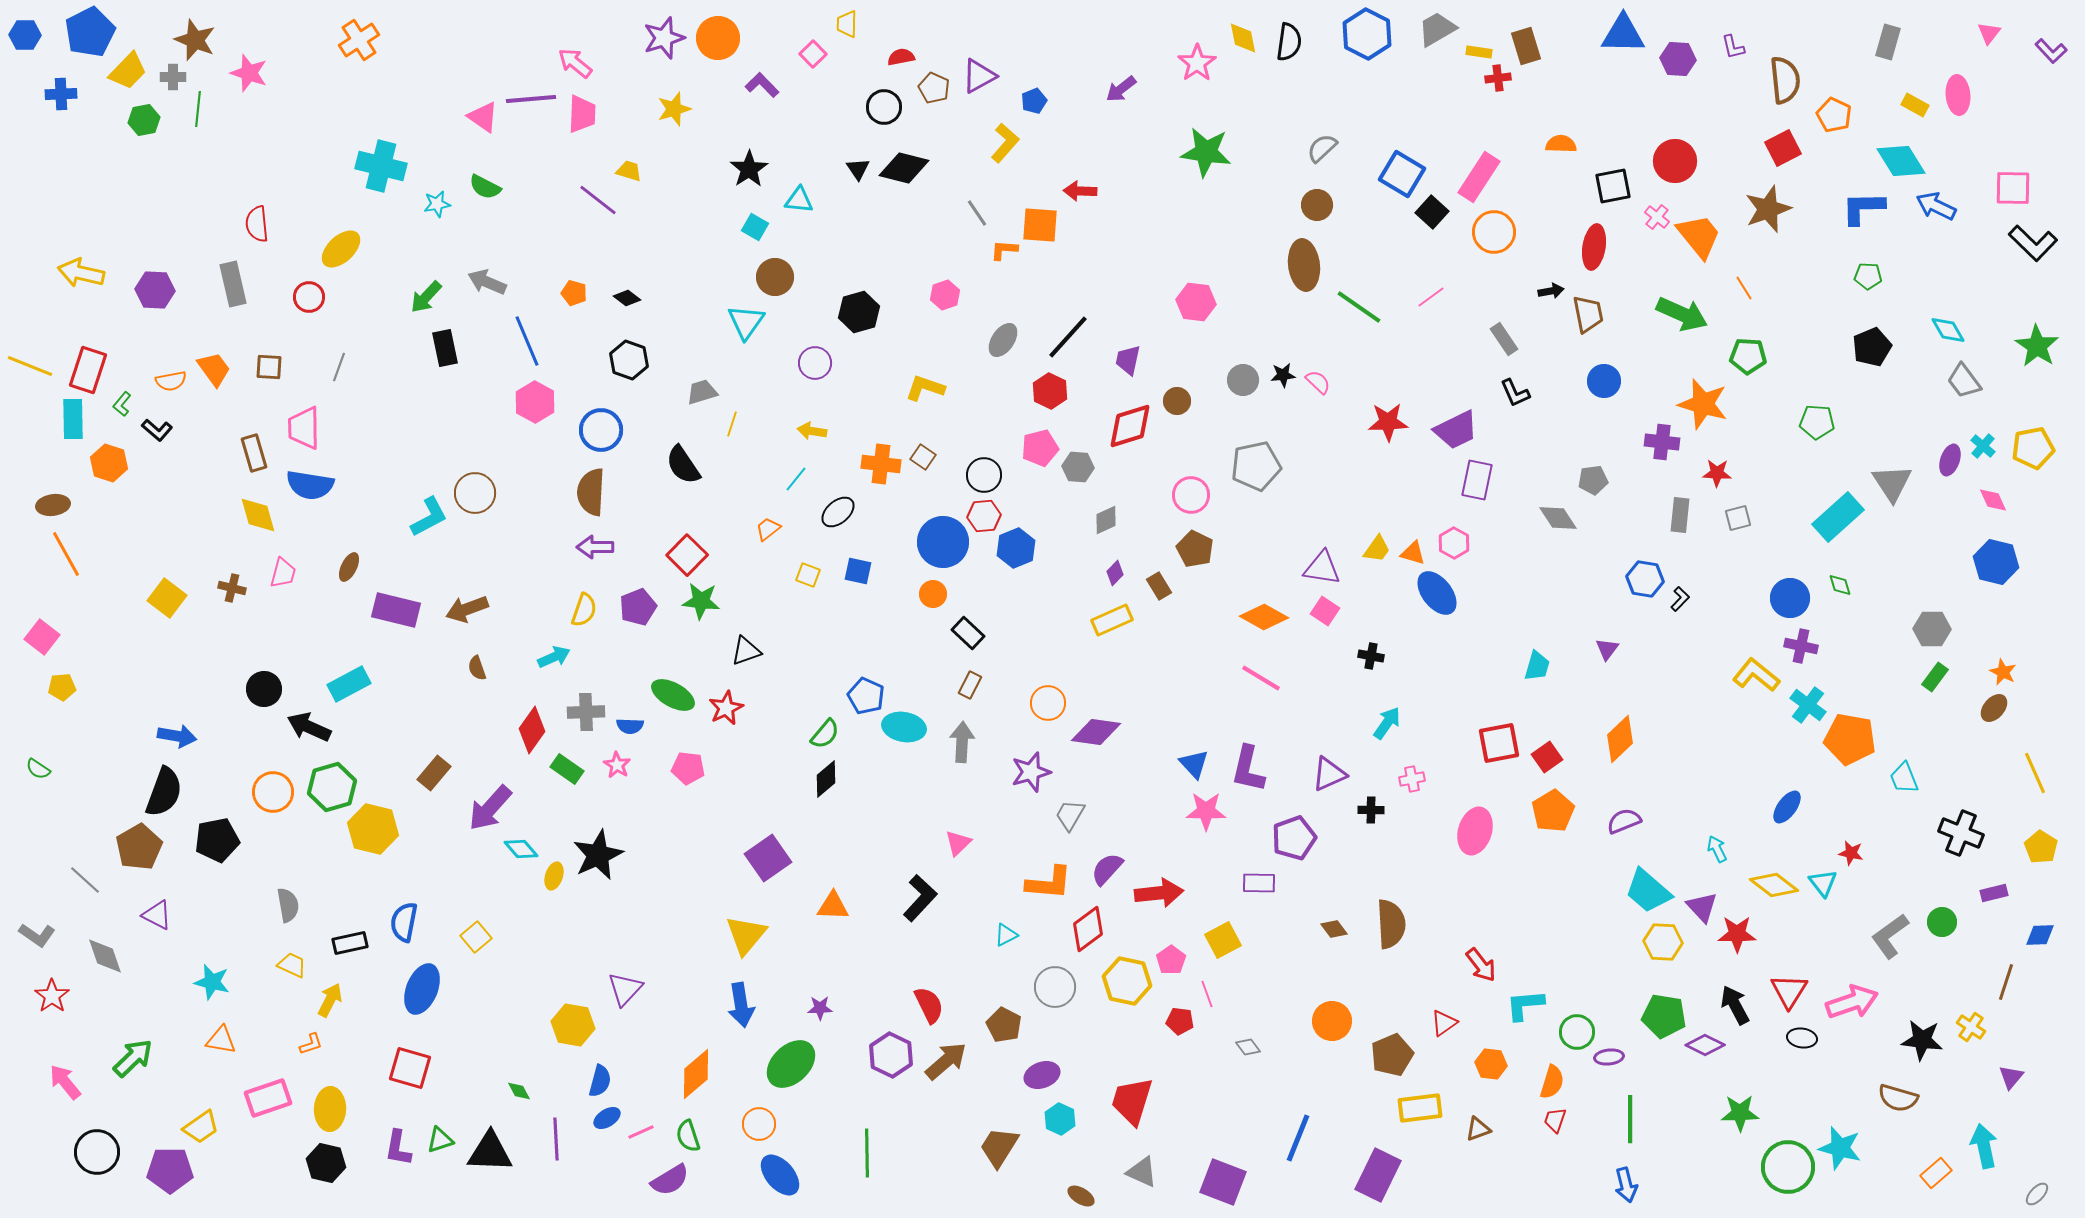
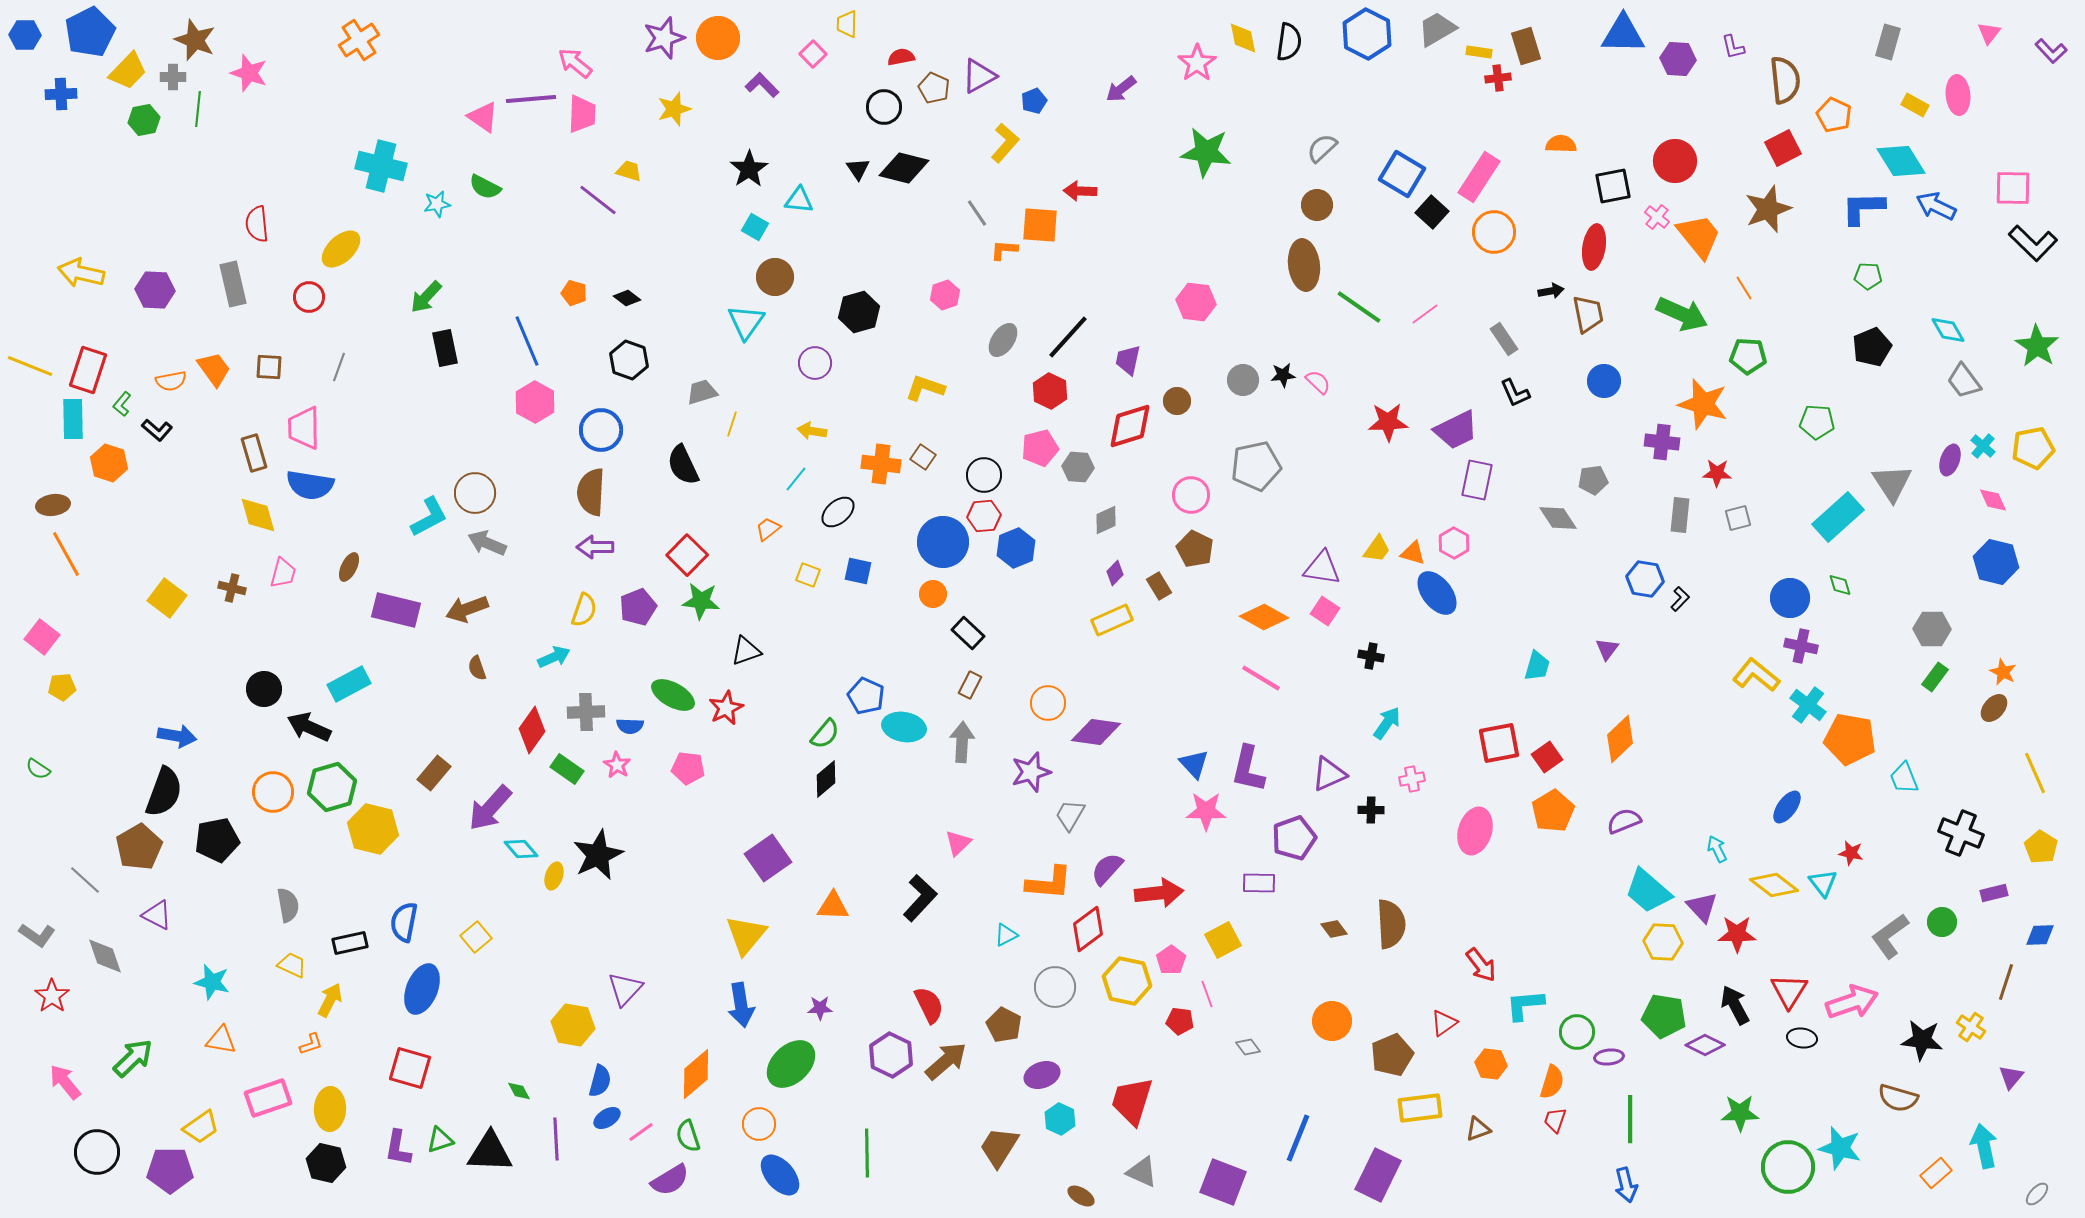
gray arrow at (487, 282): moved 261 px down
pink line at (1431, 297): moved 6 px left, 17 px down
black semicircle at (683, 465): rotated 9 degrees clockwise
pink line at (641, 1132): rotated 12 degrees counterclockwise
